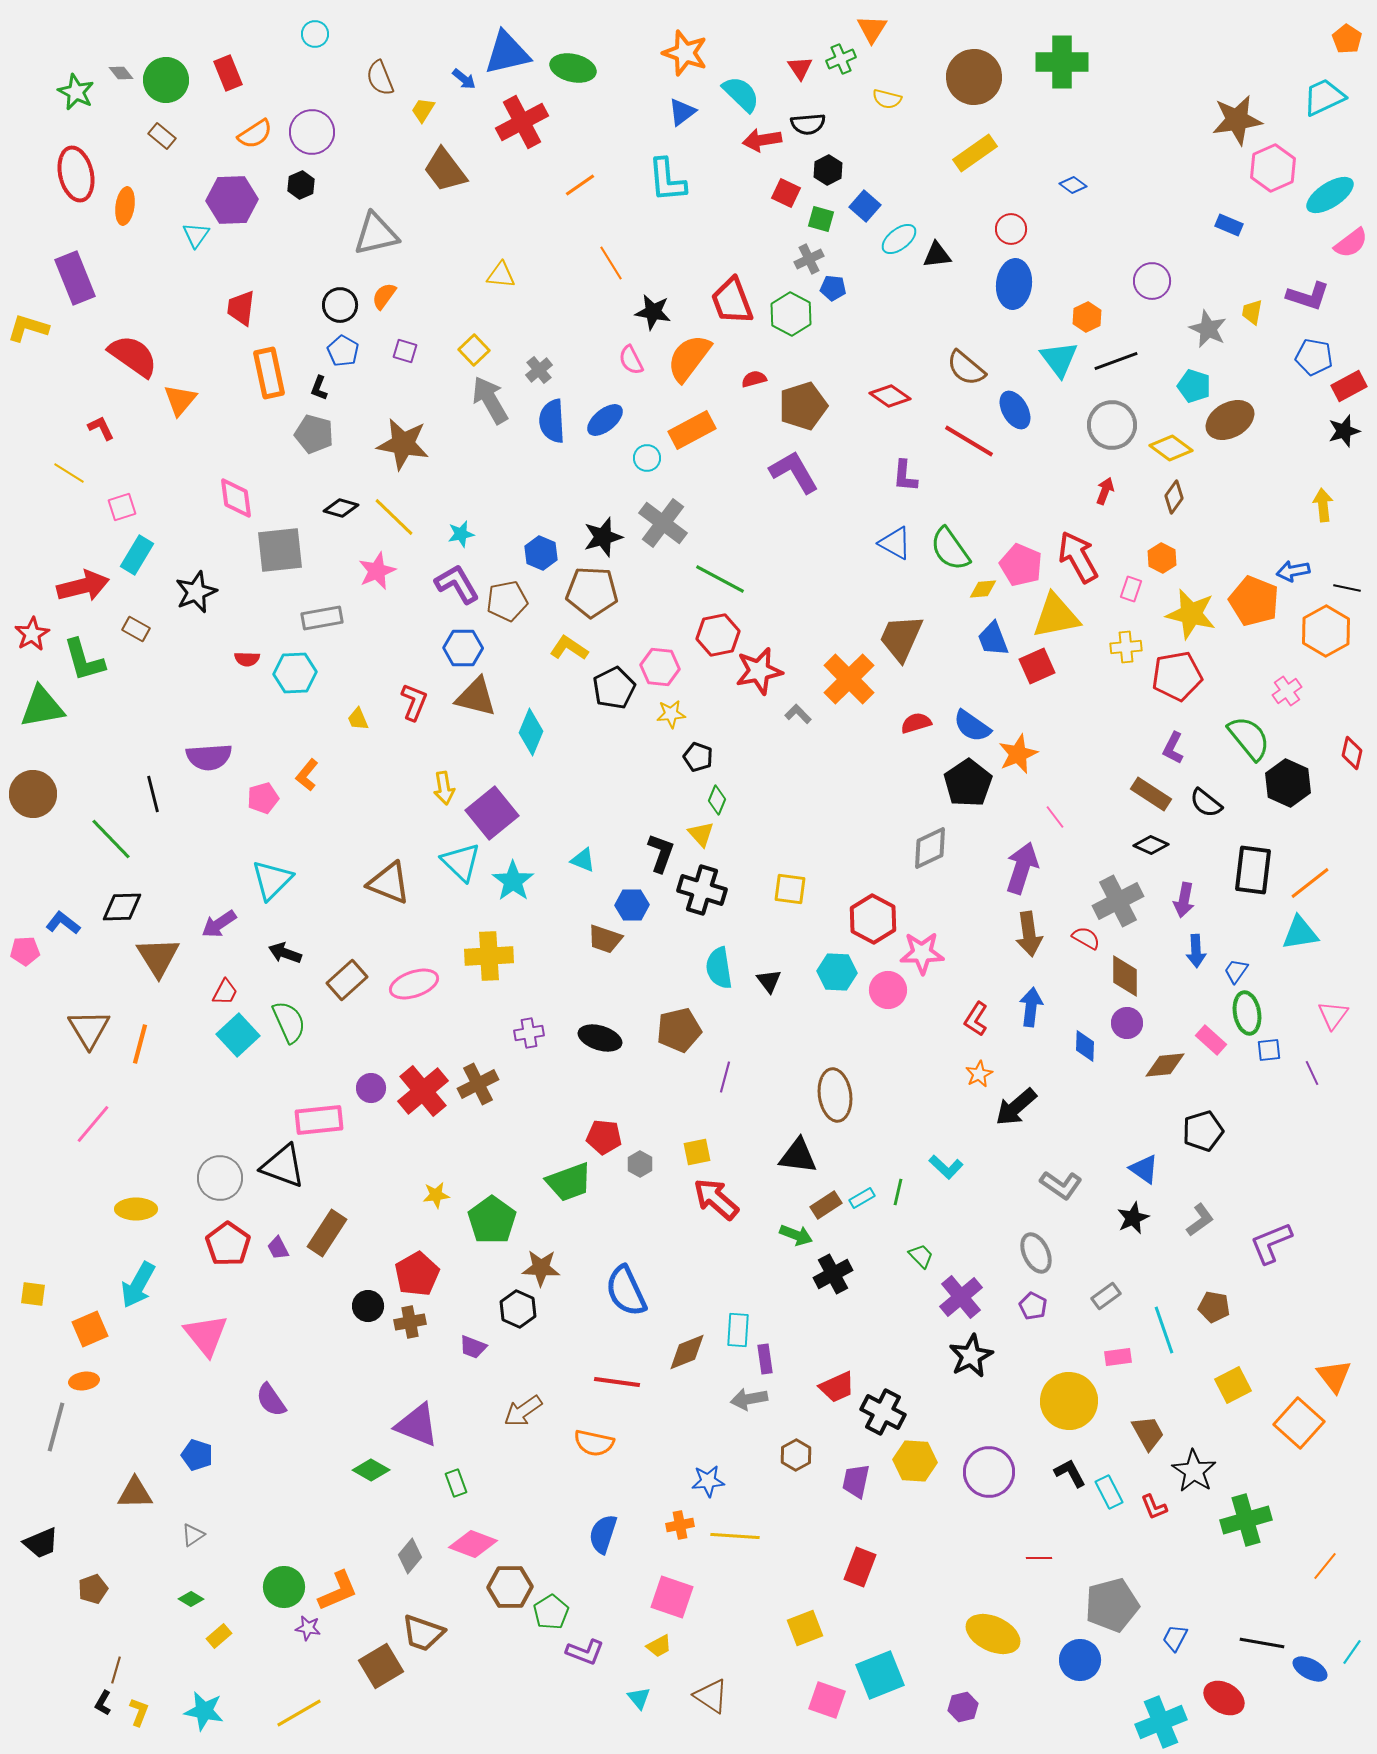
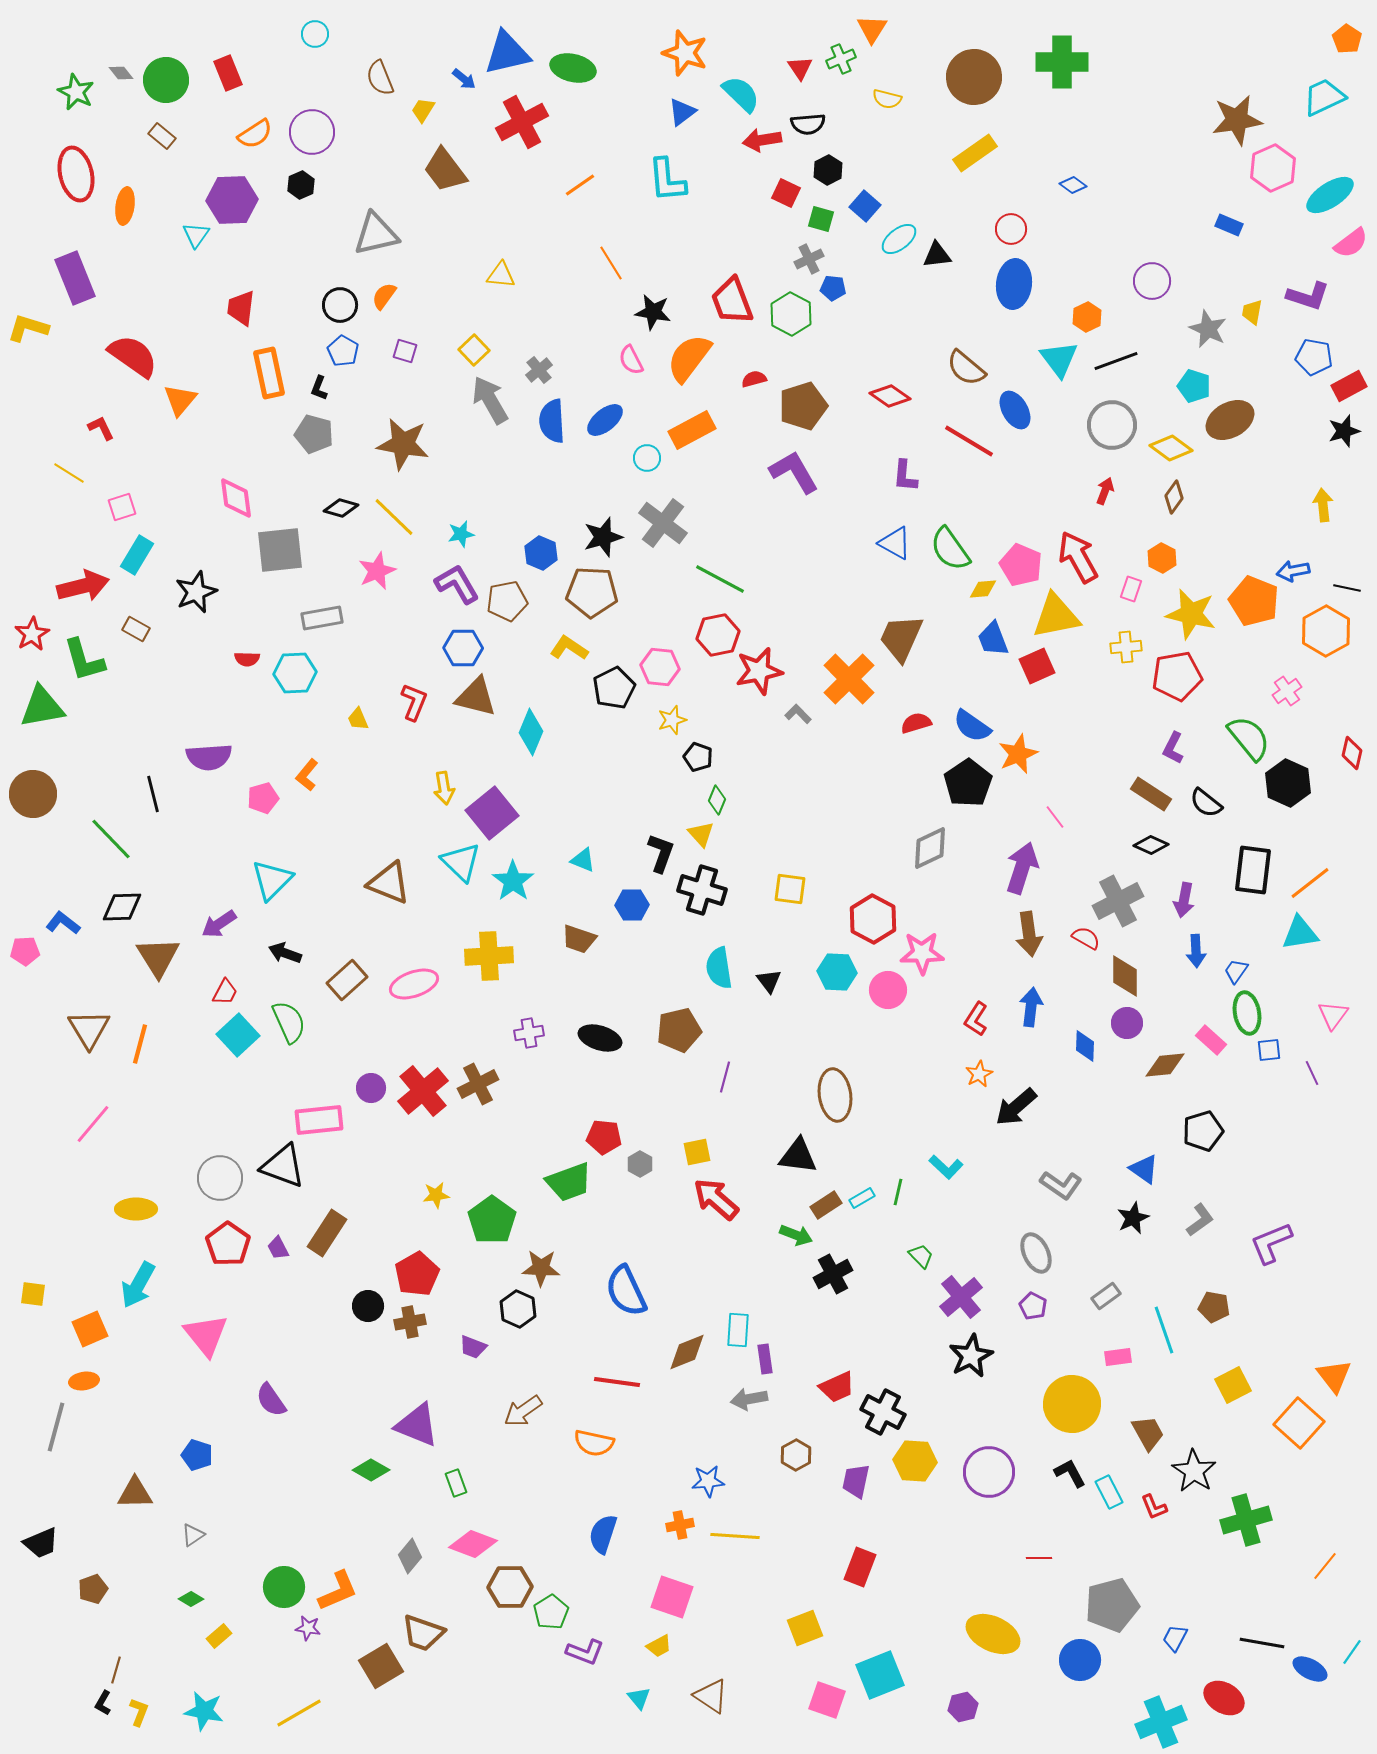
yellow star at (671, 714): moved 1 px right, 6 px down; rotated 12 degrees counterclockwise
brown trapezoid at (605, 939): moved 26 px left
yellow circle at (1069, 1401): moved 3 px right, 3 px down
